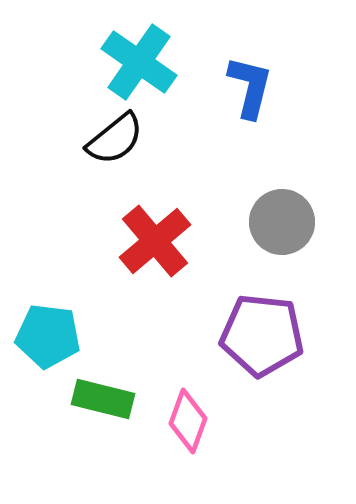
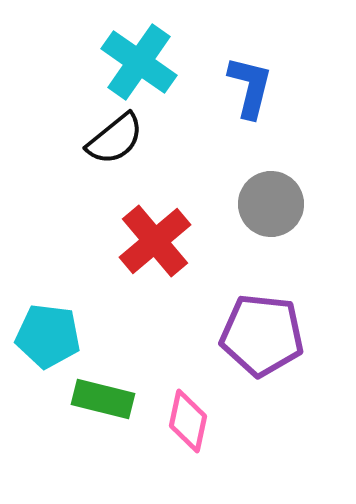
gray circle: moved 11 px left, 18 px up
pink diamond: rotated 8 degrees counterclockwise
